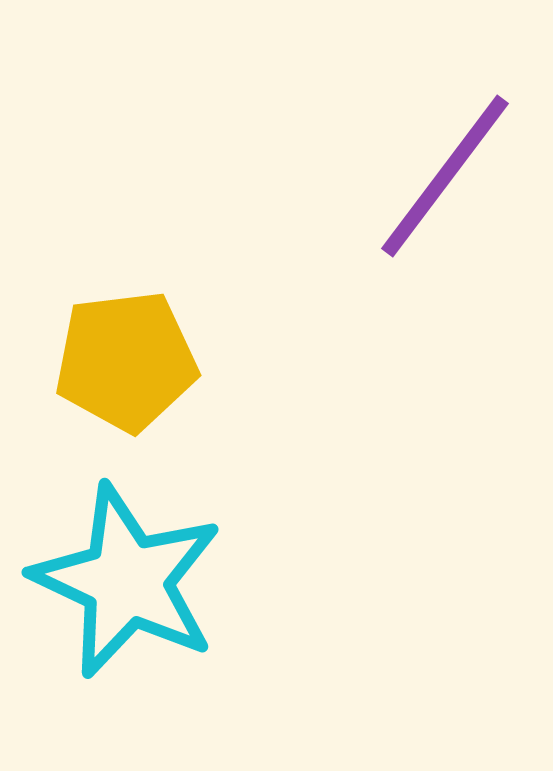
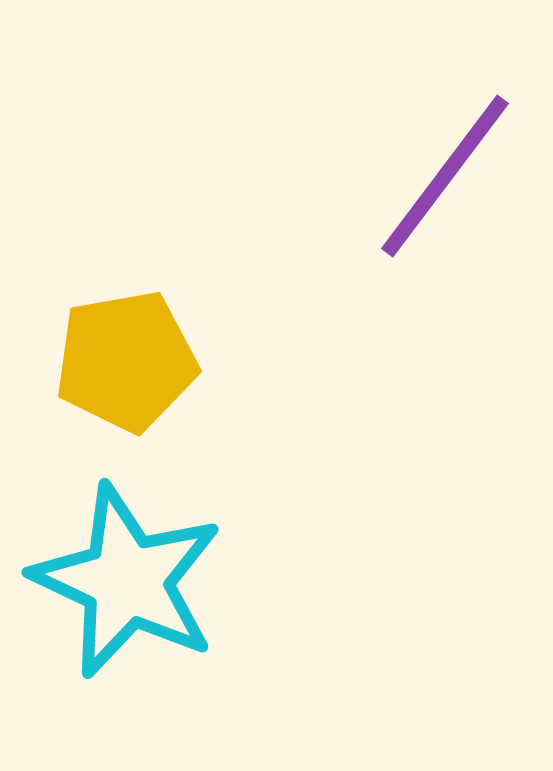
yellow pentagon: rotated 3 degrees counterclockwise
